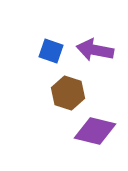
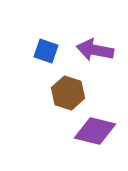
blue square: moved 5 px left
